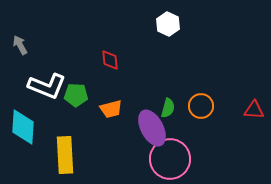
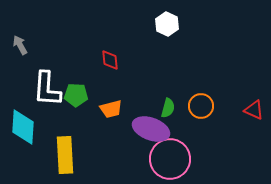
white hexagon: moved 1 px left
white L-shape: moved 3 px down; rotated 72 degrees clockwise
red triangle: rotated 20 degrees clockwise
purple ellipse: moved 1 px left, 1 px down; rotated 42 degrees counterclockwise
